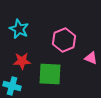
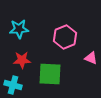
cyan star: rotated 30 degrees counterclockwise
pink hexagon: moved 1 px right, 3 px up
red star: moved 1 px up
cyan cross: moved 1 px right, 1 px up
